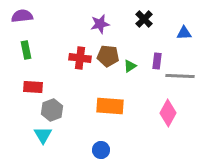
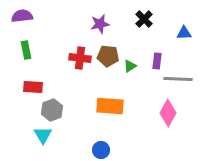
gray line: moved 2 px left, 3 px down
